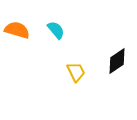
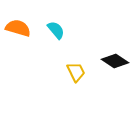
orange semicircle: moved 1 px right, 2 px up
black diamond: moved 2 px left; rotated 68 degrees clockwise
